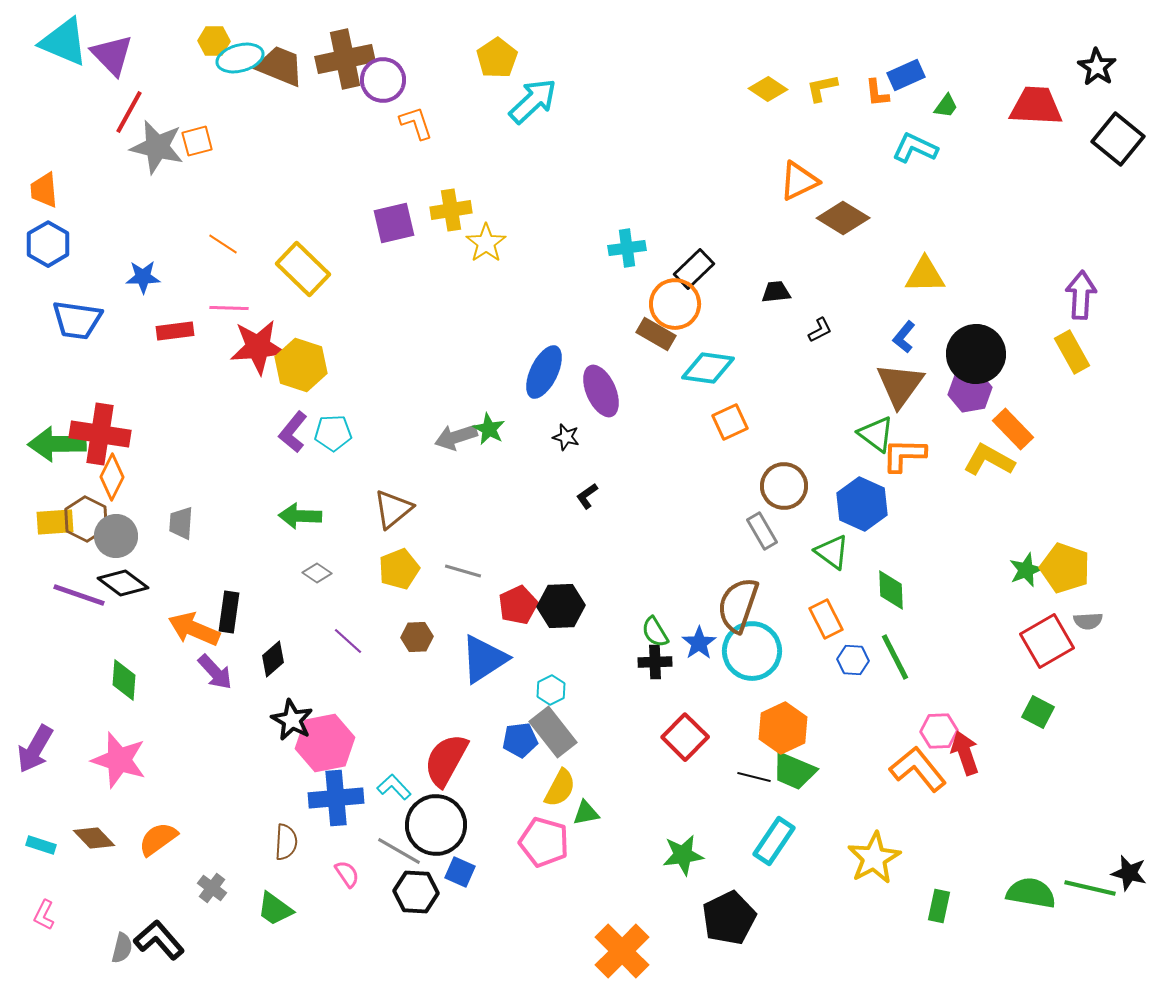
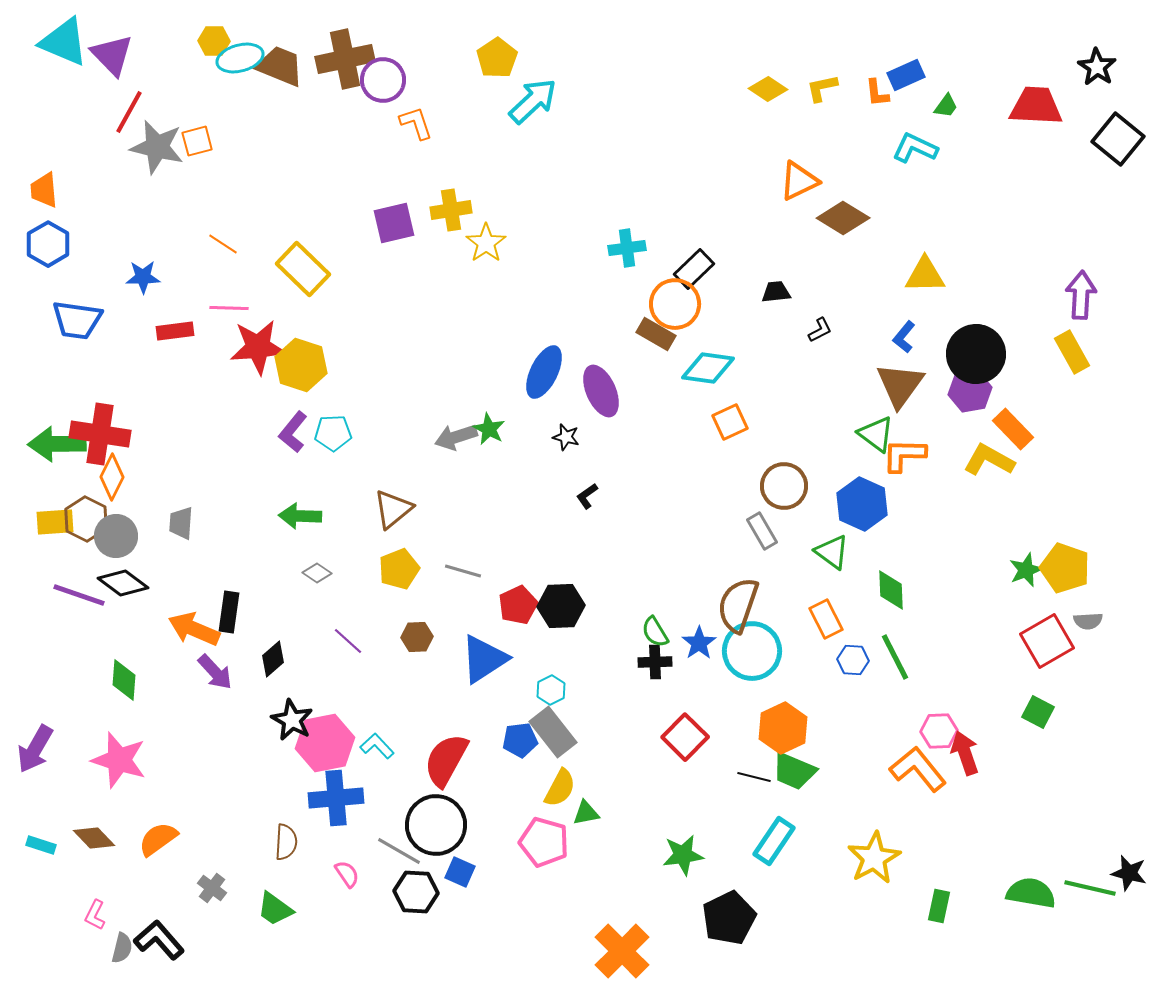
cyan L-shape at (394, 787): moved 17 px left, 41 px up
pink L-shape at (44, 915): moved 51 px right
